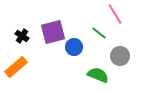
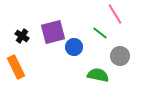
green line: moved 1 px right
orange rectangle: rotated 75 degrees counterclockwise
green semicircle: rotated 10 degrees counterclockwise
